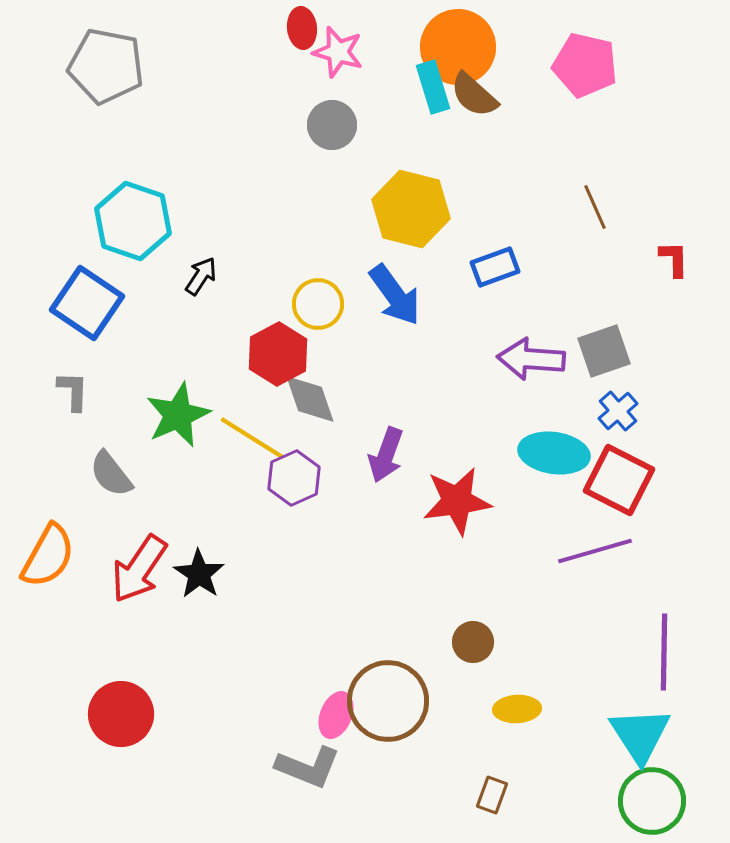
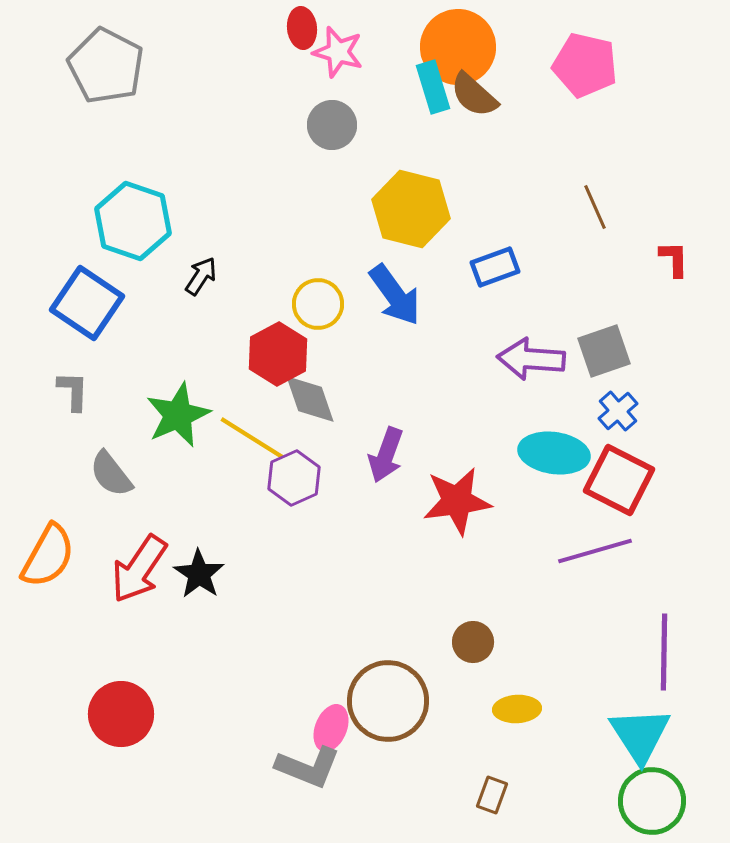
gray pentagon at (106, 66): rotated 16 degrees clockwise
pink ellipse at (336, 715): moved 5 px left, 13 px down
